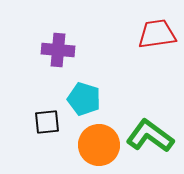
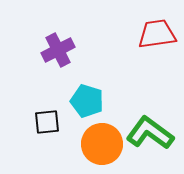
purple cross: rotated 32 degrees counterclockwise
cyan pentagon: moved 3 px right, 2 px down
green L-shape: moved 3 px up
orange circle: moved 3 px right, 1 px up
